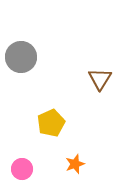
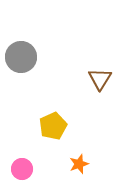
yellow pentagon: moved 2 px right, 3 px down
orange star: moved 4 px right
